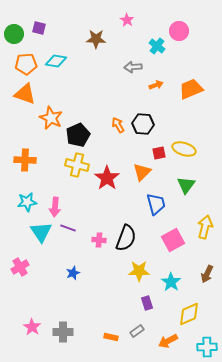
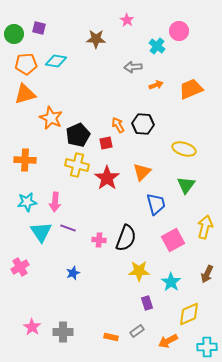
orange triangle at (25, 94): rotated 35 degrees counterclockwise
red square at (159, 153): moved 53 px left, 10 px up
pink arrow at (55, 207): moved 5 px up
